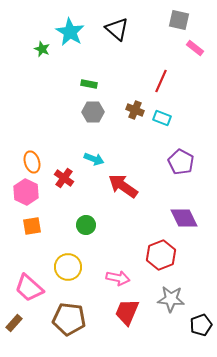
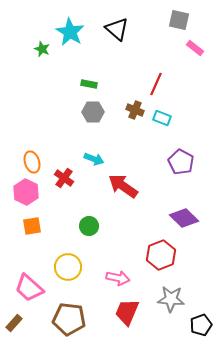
red line: moved 5 px left, 3 px down
purple diamond: rotated 20 degrees counterclockwise
green circle: moved 3 px right, 1 px down
